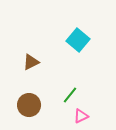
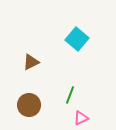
cyan square: moved 1 px left, 1 px up
green line: rotated 18 degrees counterclockwise
pink triangle: moved 2 px down
